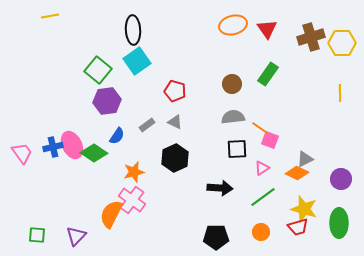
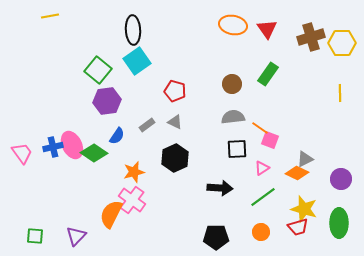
orange ellipse at (233, 25): rotated 24 degrees clockwise
green square at (37, 235): moved 2 px left, 1 px down
